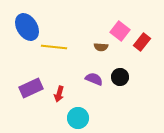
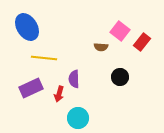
yellow line: moved 10 px left, 11 px down
purple semicircle: moved 20 px left; rotated 114 degrees counterclockwise
